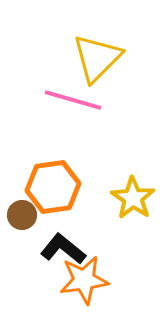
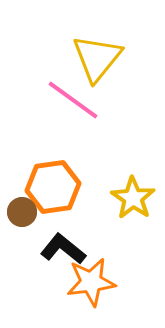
yellow triangle: rotated 6 degrees counterclockwise
pink line: rotated 20 degrees clockwise
brown circle: moved 3 px up
orange star: moved 7 px right, 2 px down
